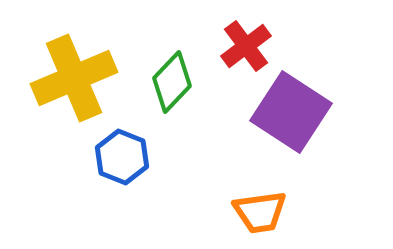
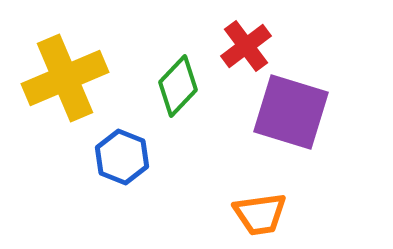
yellow cross: moved 9 px left
green diamond: moved 6 px right, 4 px down
purple square: rotated 16 degrees counterclockwise
orange trapezoid: moved 2 px down
